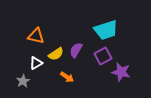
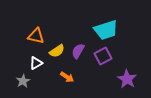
purple semicircle: moved 2 px right, 1 px down
yellow semicircle: moved 1 px right, 3 px up
purple star: moved 6 px right, 7 px down; rotated 18 degrees clockwise
